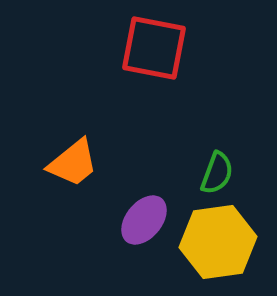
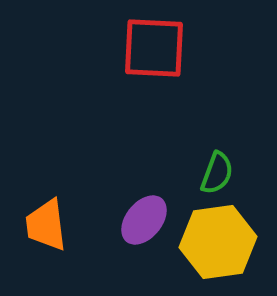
red square: rotated 8 degrees counterclockwise
orange trapezoid: moved 27 px left, 62 px down; rotated 122 degrees clockwise
